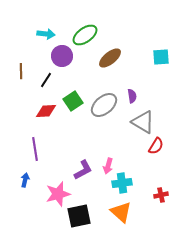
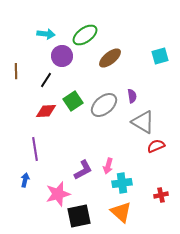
cyan square: moved 1 px left, 1 px up; rotated 12 degrees counterclockwise
brown line: moved 5 px left
red semicircle: rotated 144 degrees counterclockwise
